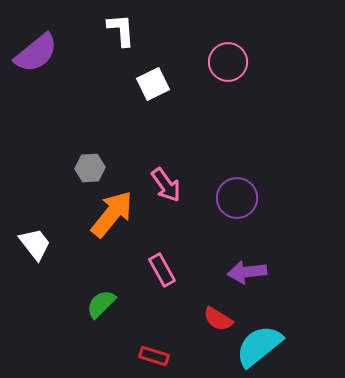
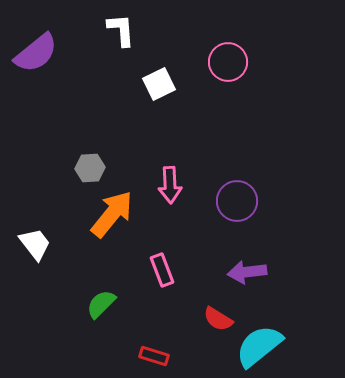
white square: moved 6 px right
pink arrow: moved 4 px right; rotated 33 degrees clockwise
purple circle: moved 3 px down
pink rectangle: rotated 8 degrees clockwise
